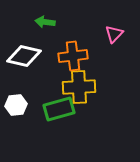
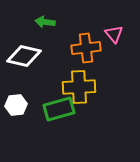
pink triangle: rotated 24 degrees counterclockwise
orange cross: moved 13 px right, 8 px up
